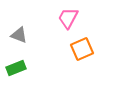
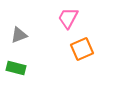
gray triangle: rotated 42 degrees counterclockwise
green rectangle: rotated 36 degrees clockwise
